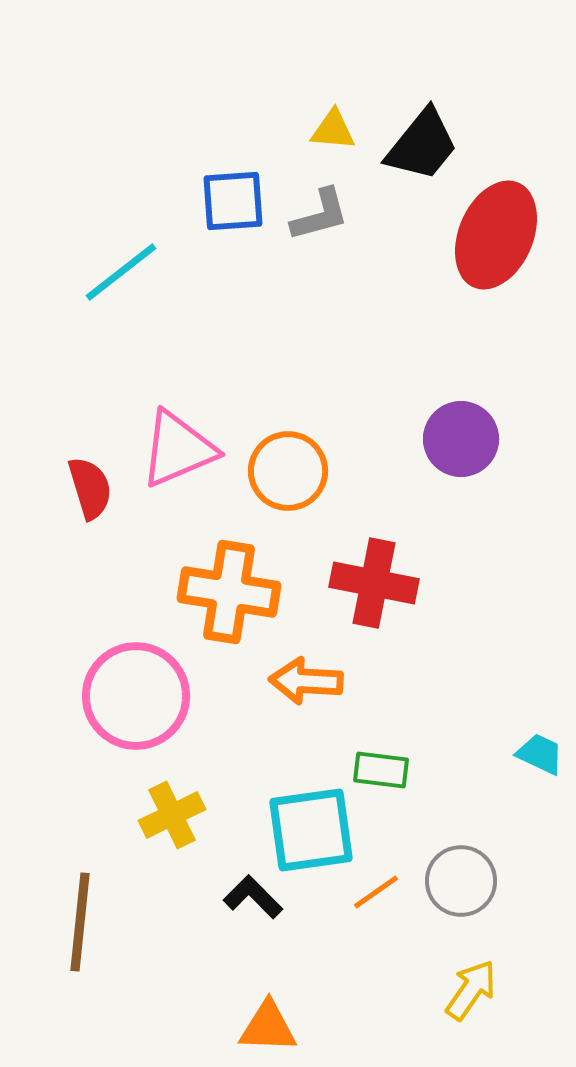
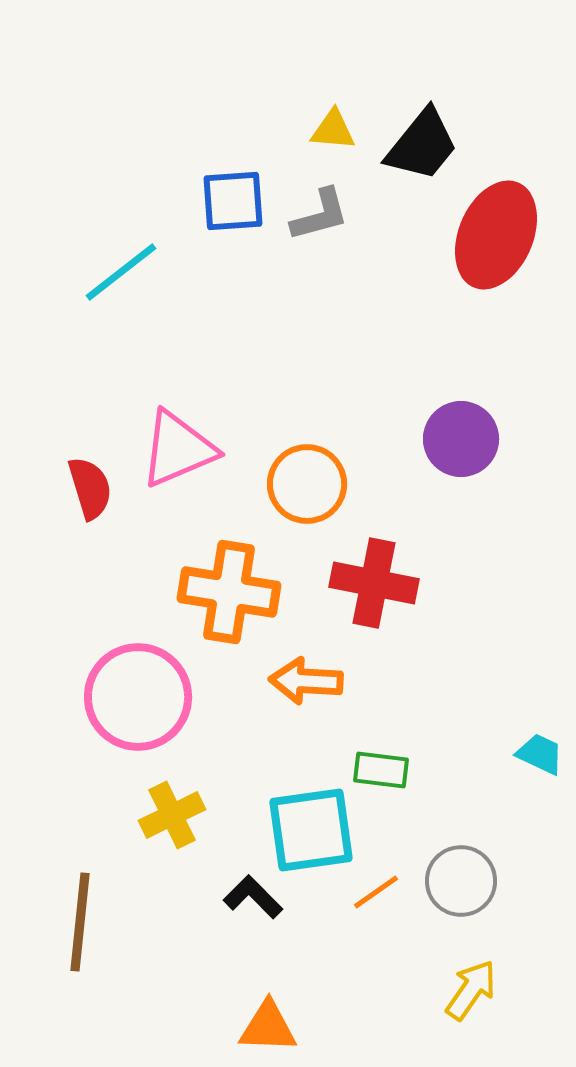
orange circle: moved 19 px right, 13 px down
pink circle: moved 2 px right, 1 px down
